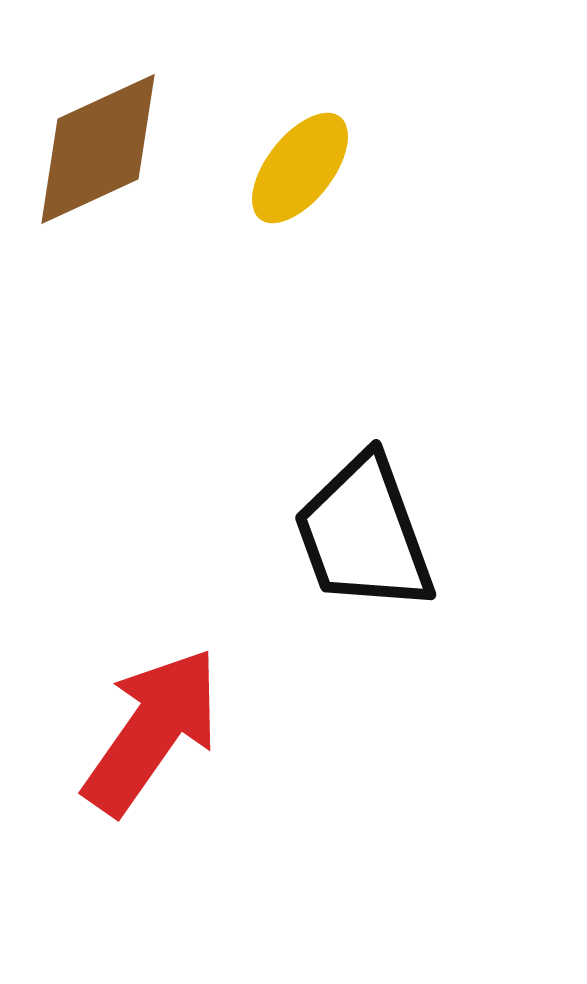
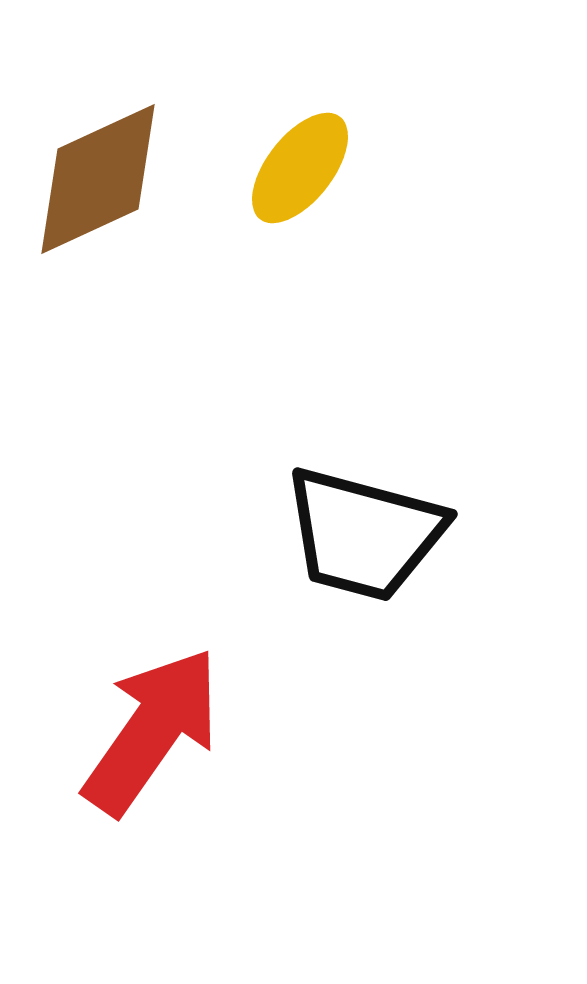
brown diamond: moved 30 px down
black trapezoid: rotated 55 degrees counterclockwise
